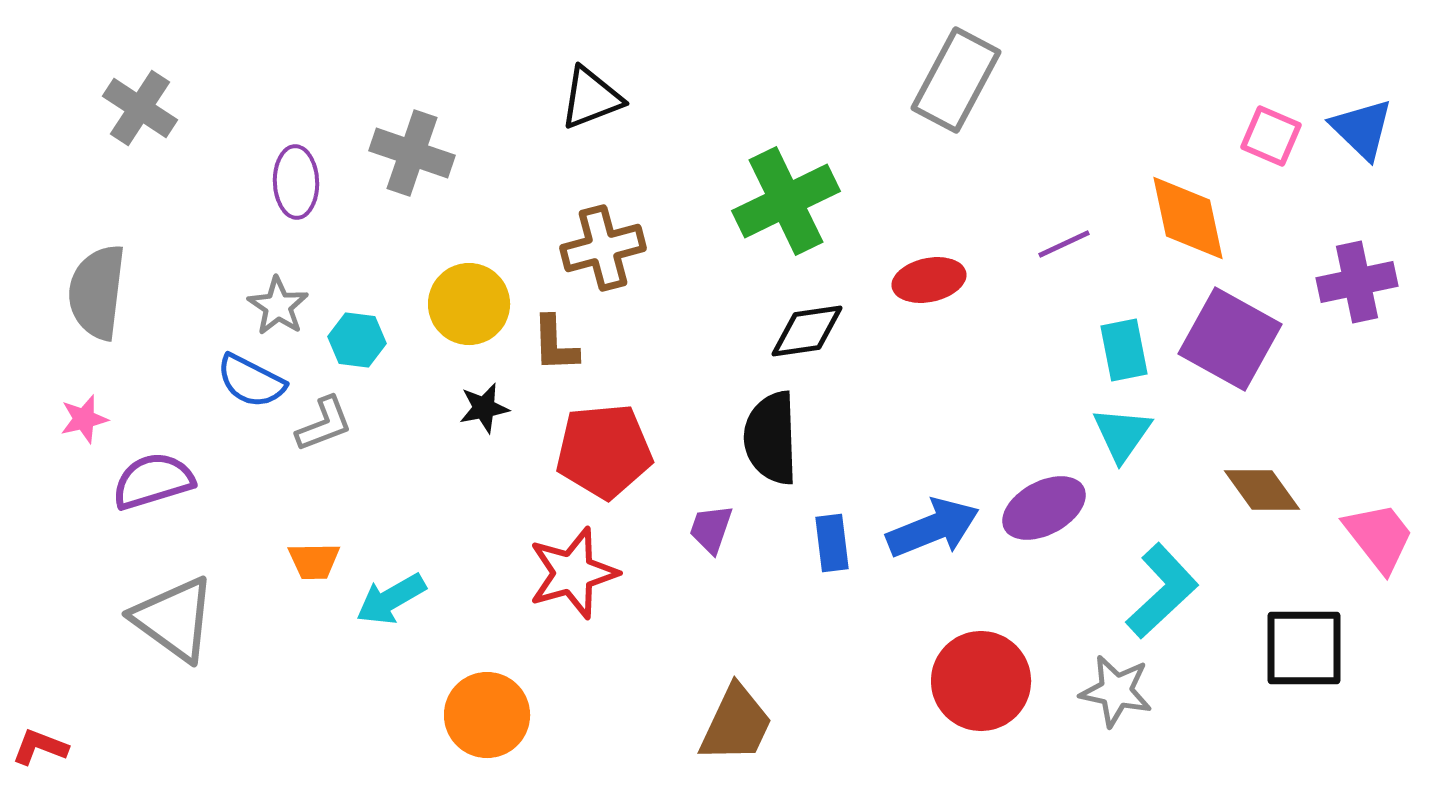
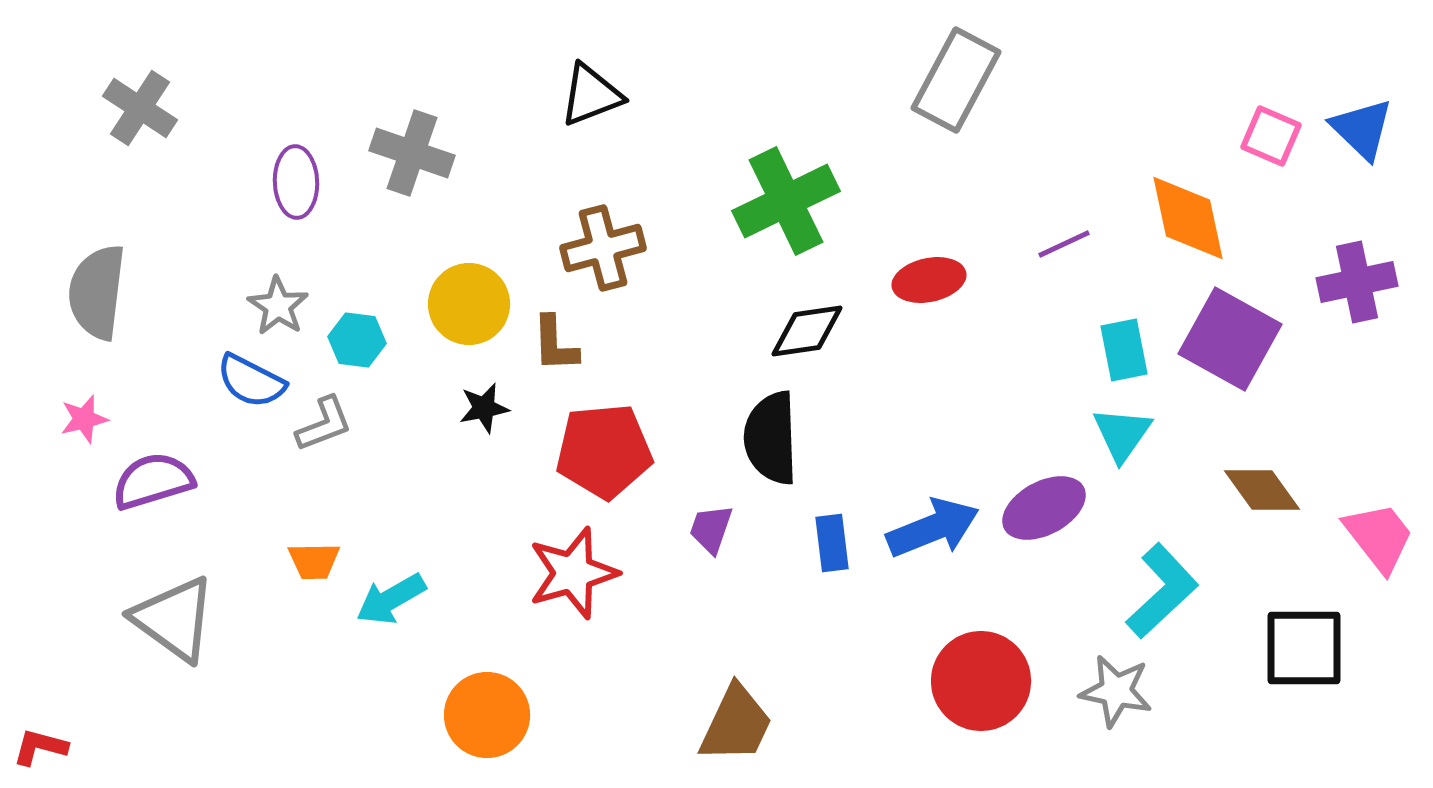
black triangle at (591, 98): moved 3 px up
red L-shape at (40, 747): rotated 6 degrees counterclockwise
